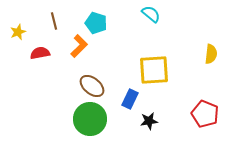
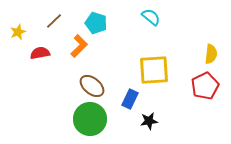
cyan semicircle: moved 3 px down
brown line: rotated 60 degrees clockwise
red pentagon: moved 28 px up; rotated 24 degrees clockwise
